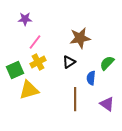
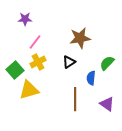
green square: rotated 18 degrees counterclockwise
